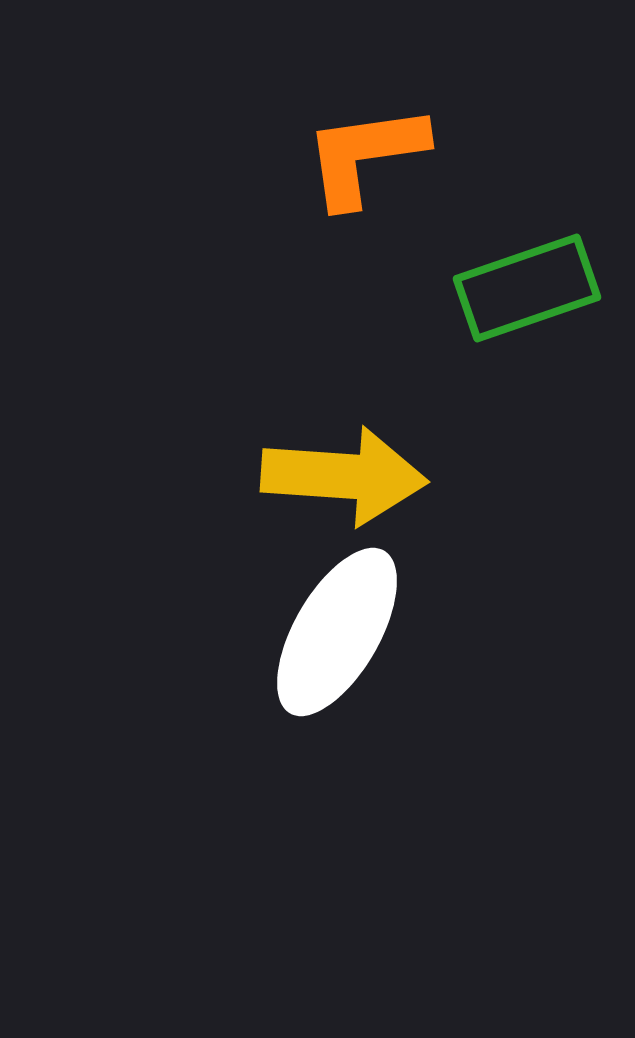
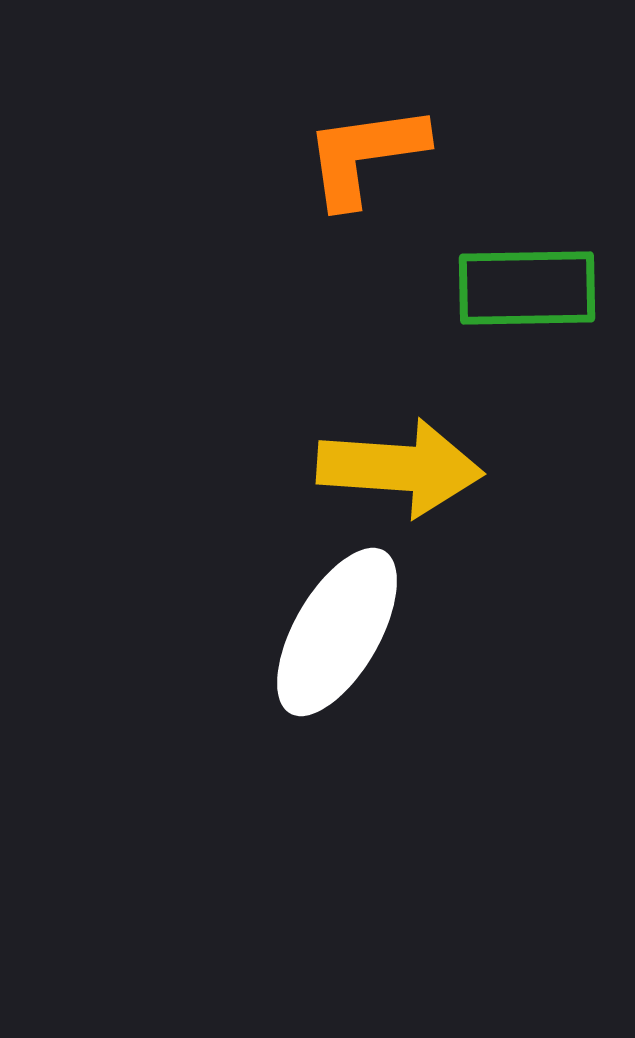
green rectangle: rotated 18 degrees clockwise
yellow arrow: moved 56 px right, 8 px up
